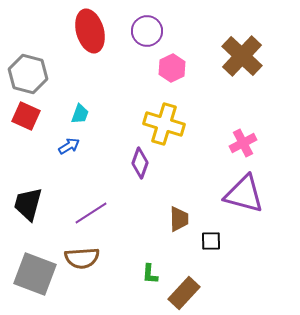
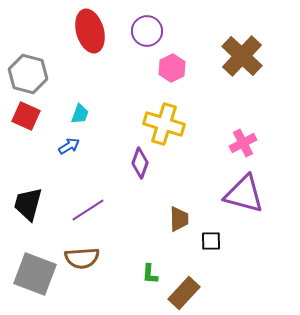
purple line: moved 3 px left, 3 px up
